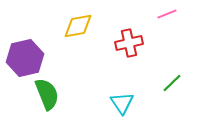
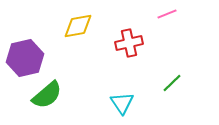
green semicircle: moved 1 px down; rotated 72 degrees clockwise
